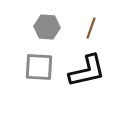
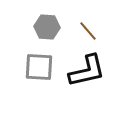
brown line: moved 3 px left, 3 px down; rotated 60 degrees counterclockwise
